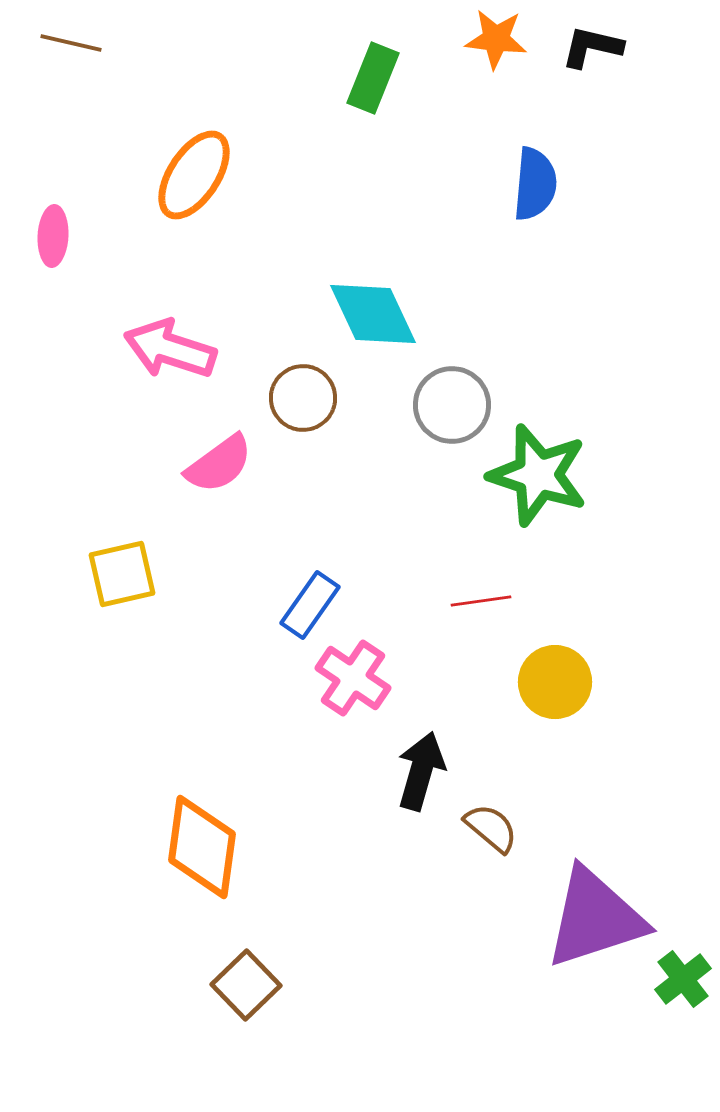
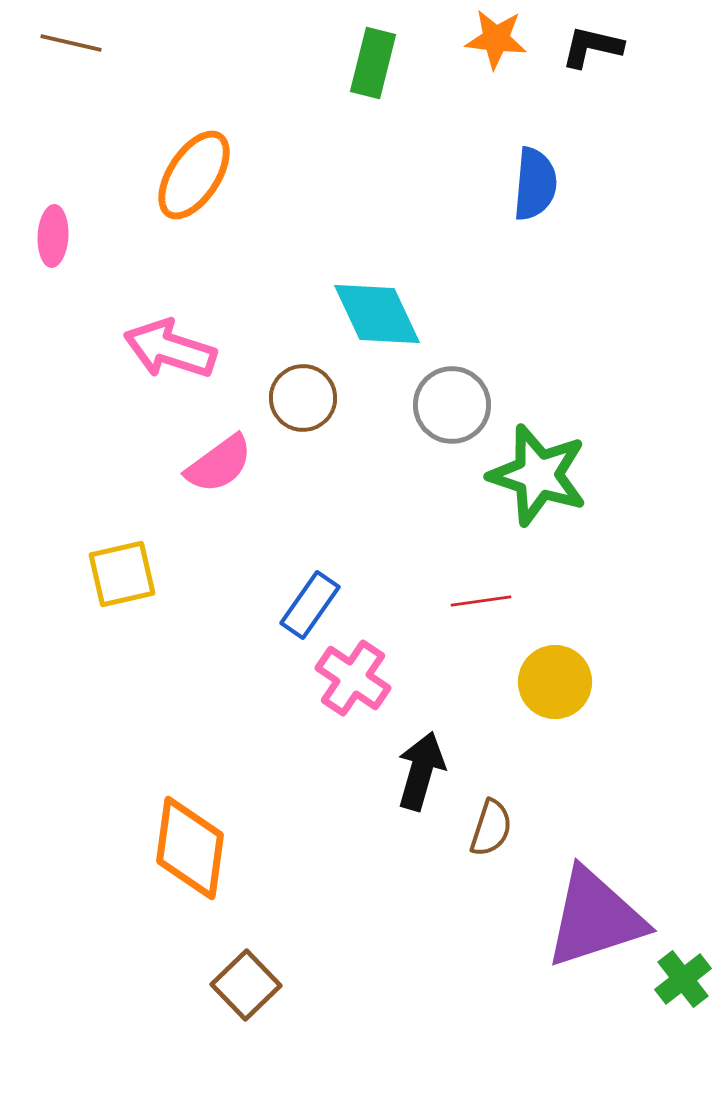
green rectangle: moved 15 px up; rotated 8 degrees counterclockwise
cyan diamond: moved 4 px right
brown semicircle: rotated 68 degrees clockwise
orange diamond: moved 12 px left, 1 px down
